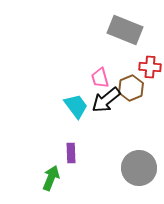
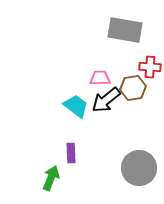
gray rectangle: rotated 12 degrees counterclockwise
pink trapezoid: rotated 105 degrees clockwise
brown hexagon: moved 2 px right; rotated 15 degrees clockwise
cyan trapezoid: rotated 16 degrees counterclockwise
